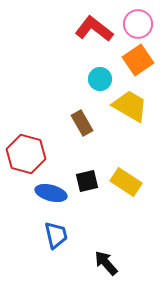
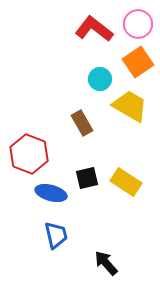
orange square: moved 2 px down
red hexagon: moved 3 px right; rotated 6 degrees clockwise
black square: moved 3 px up
